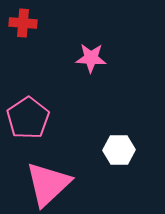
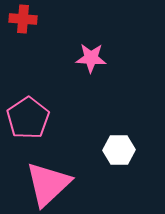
red cross: moved 4 px up
